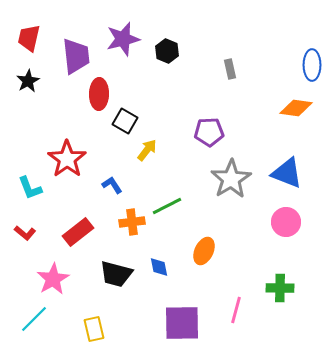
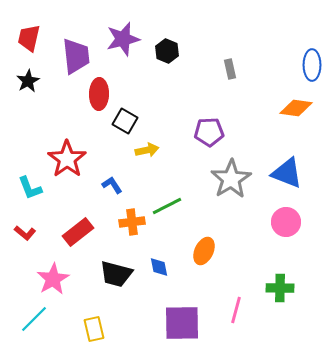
yellow arrow: rotated 40 degrees clockwise
